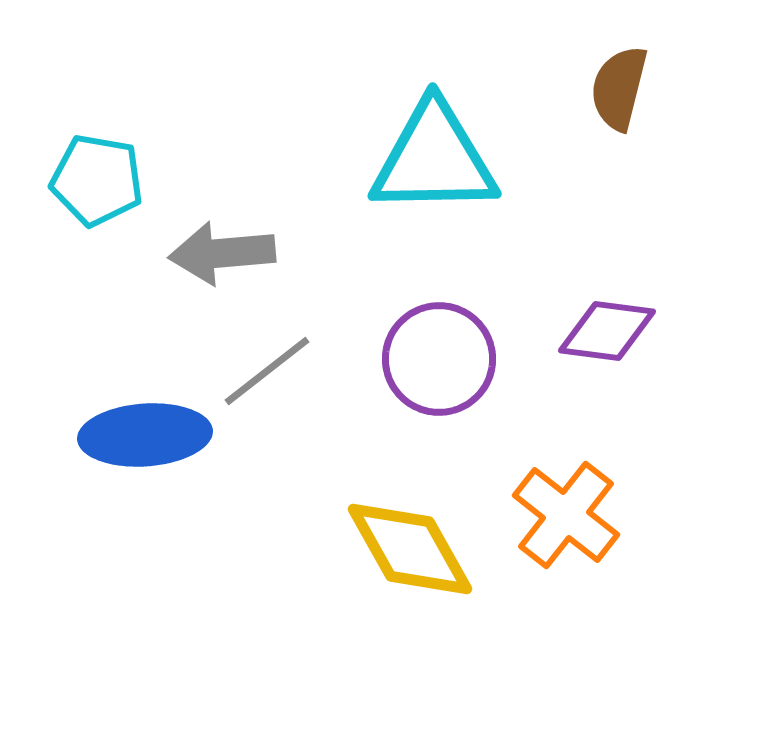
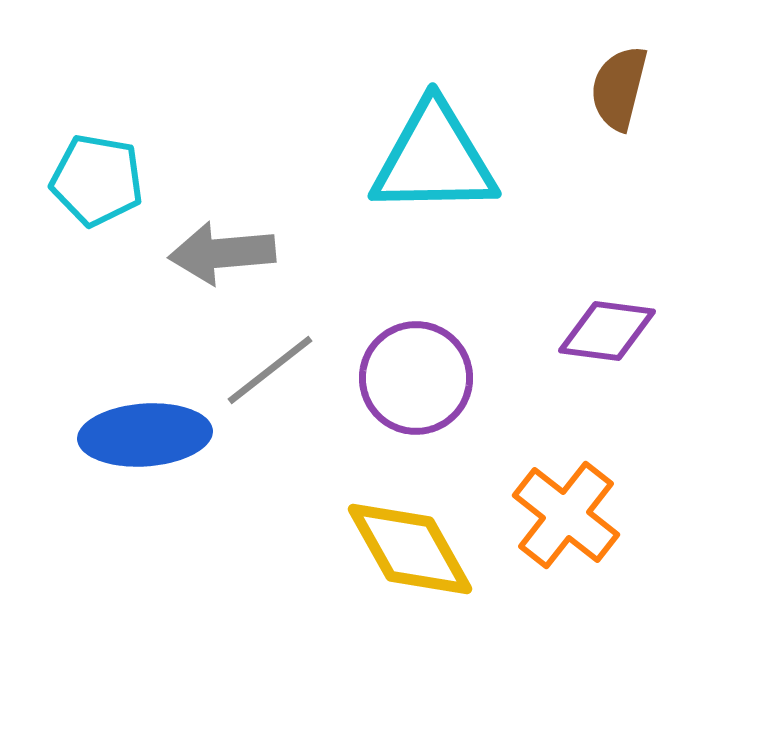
purple circle: moved 23 px left, 19 px down
gray line: moved 3 px right, 1 px up
